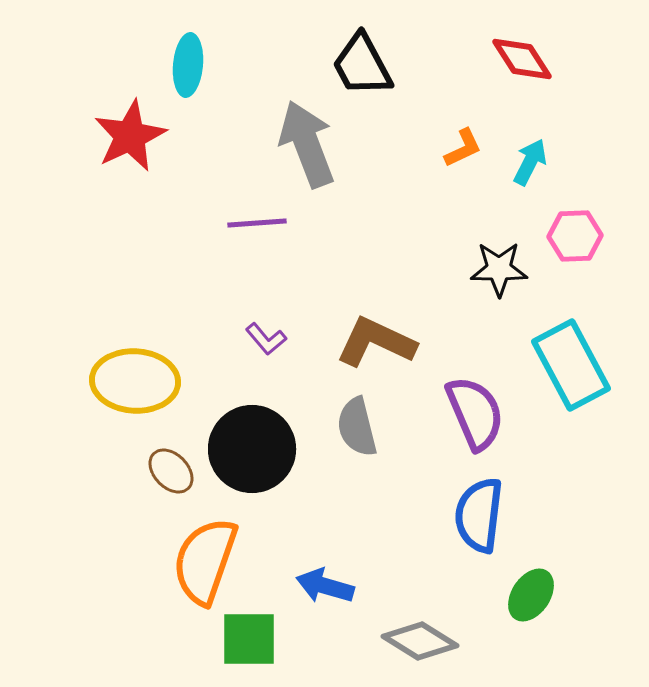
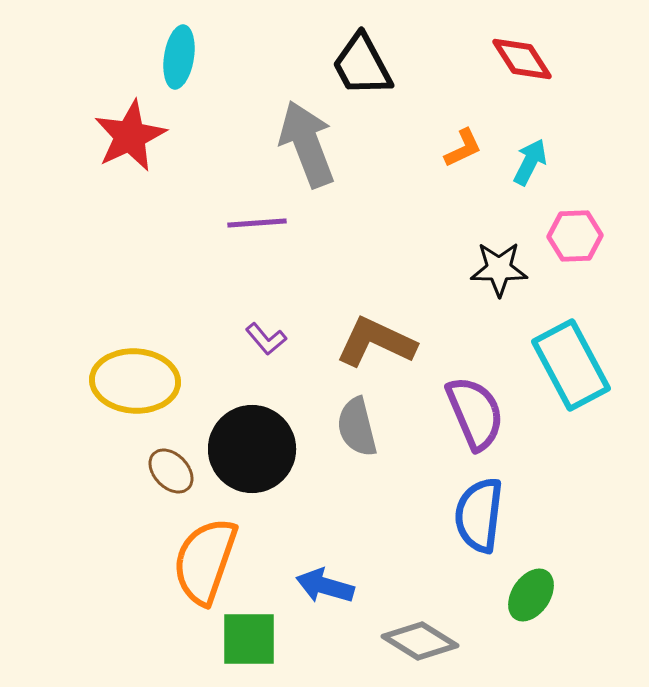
cyan ellipse: moved 9 px left, 8 px up; rotated 4 degrees clockwise
